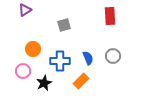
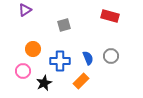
red rectangle: rotated 72 degrees counterclockwise
gray circle: moved 2 px left
